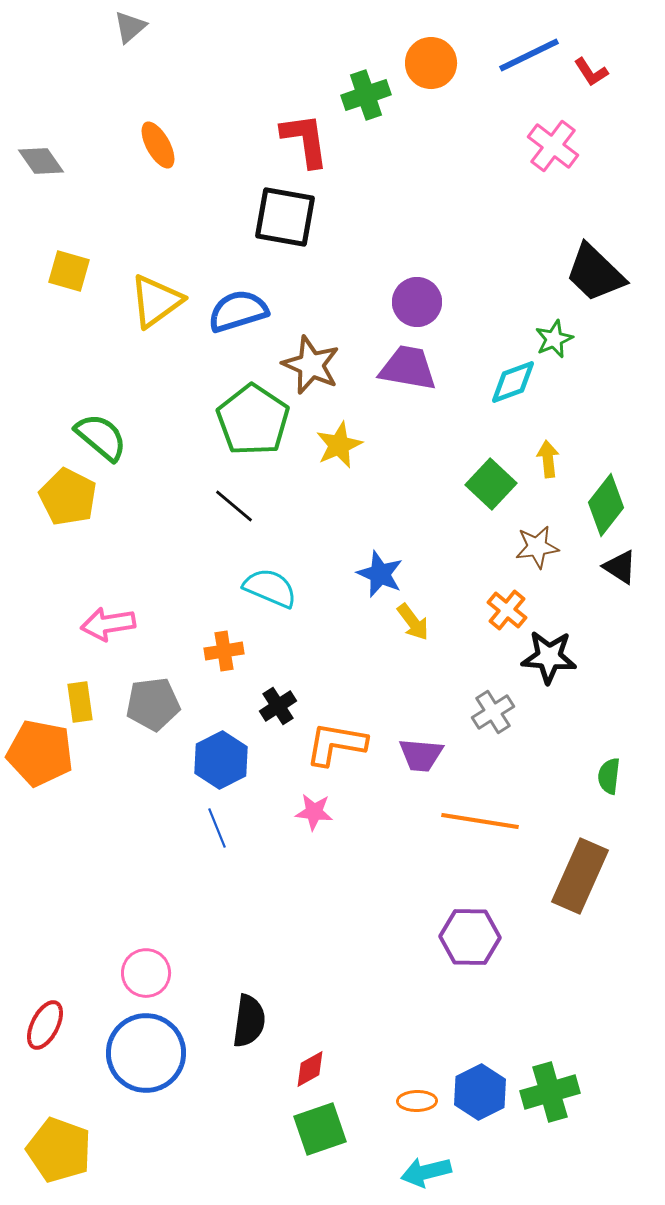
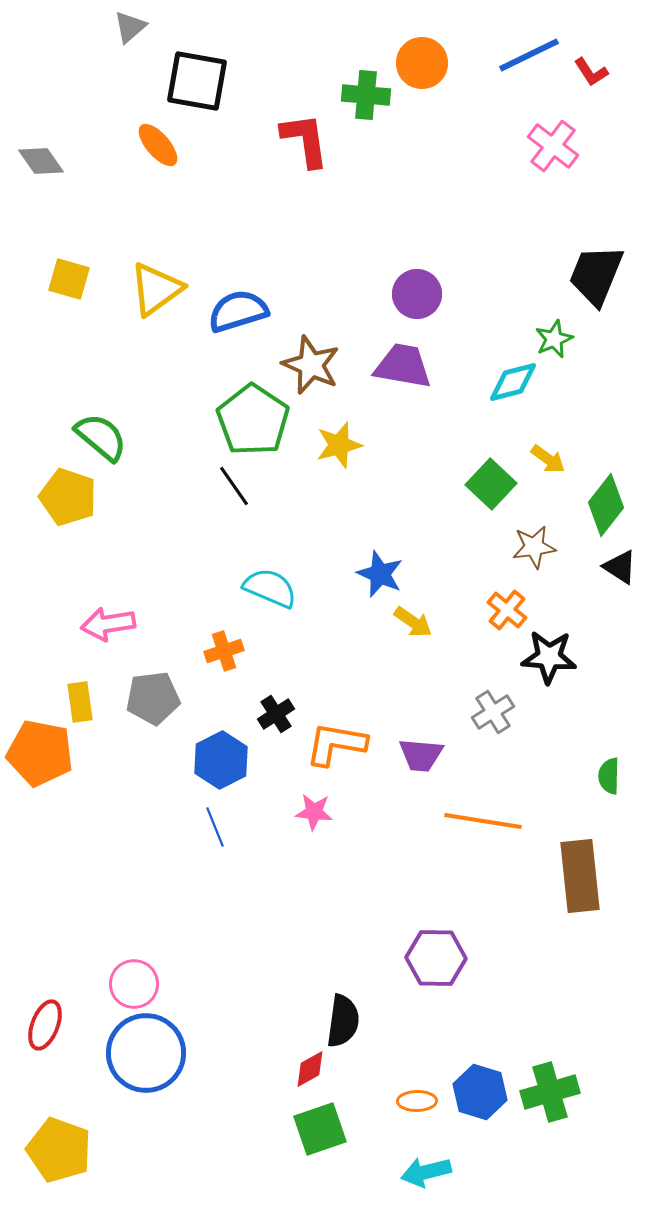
orange circle at (431, 63): moved 9 px left
green cross at (366, 95): rotated 24 degrees clockwise
orange ellipse at (158, 145): rotated 12 degrees counterclockwise
black square at (285, 217): moved 88 px left, 136 px up
yellow square at (69, 271): moved 8 px down
black trapezoid at (595, 273): moved 1 px right, 2 px down; rotated 68 degrees clockwise
yellow triangle at (156, 301): moved 12 px up
purple circle at (417, 302): moved 8 px up
purple trapezoid at (408, 368): moved 5 px left, 2 px up
cyan diamond at (513, 382): rotated 6 degrees clockwise
yellow star at (339, 445): rotated 9 degrees clockwise
yellow arrow at (548, 459): rotated 132 degrees clockwise
yellow pentagon at (68, 497): rotated 8 degrees counterclockwise
black line at (234, 506): moved 20 px up; rotated 15 degrees clockwise
brown star at (537, 547): moved 3 px left
yellow arrow at (413, 622): rotated 18 degrees counterclockwise
orange cross at (224, 651): rotated 9 degrees counterclockwise
gray pentagon at (153, 704): moved 6 px up
black cross at (278, 706): moved 2 px left, 8 px down
green semicircle at (609, 776): rotated 6 degrees counterclockwise
orange line at (480, 821): moved 3 px right
blue line at (217, 828): moved 2 px left, 1 px up
brown rectangle at (580, 876): rotated 30 degrees counterclockwise
purple hexagon at (470, 937): moved 34 px left, 21 px down
pink circle at (146, 973): moved 12 px left, 11 px down
black semicircle at (249, 1021): moved 94 px right
red ellipse at (45, 1025): rotated 6 degrees counterclockwise
blue hexagon at (480, 1092): rotated 16 degrees counterclockwise
